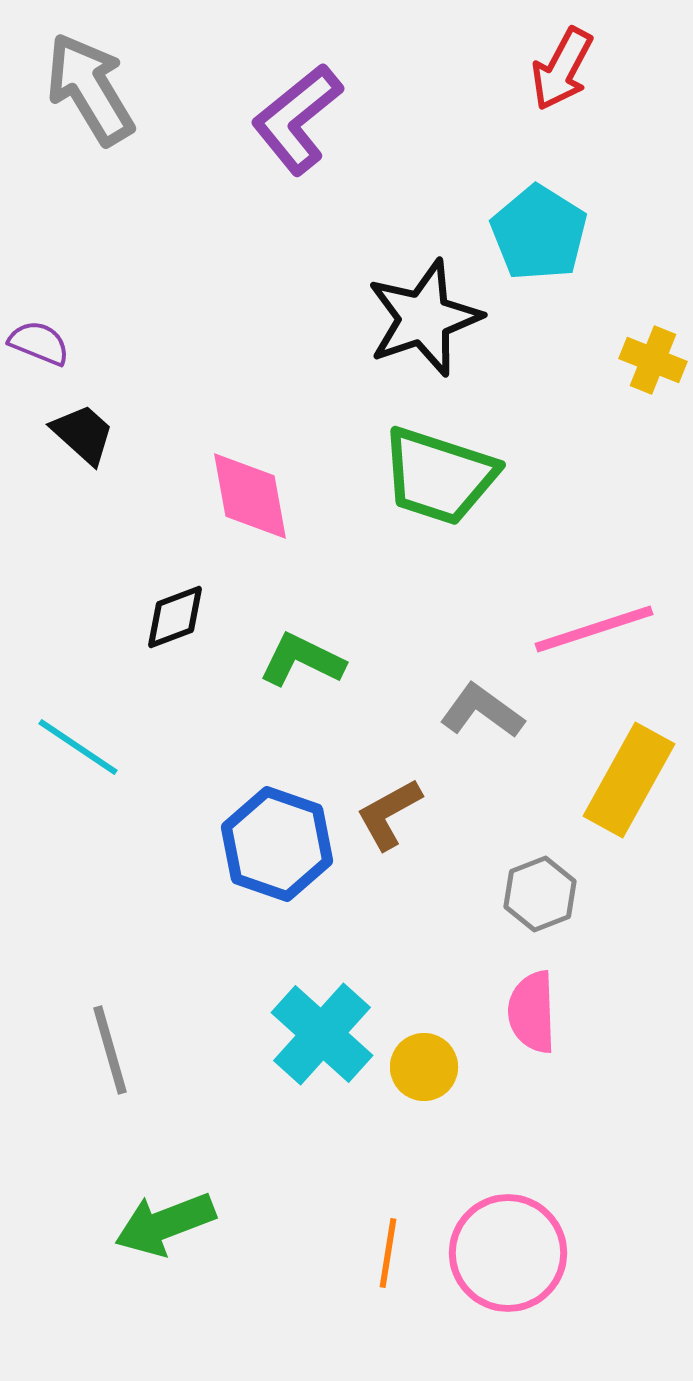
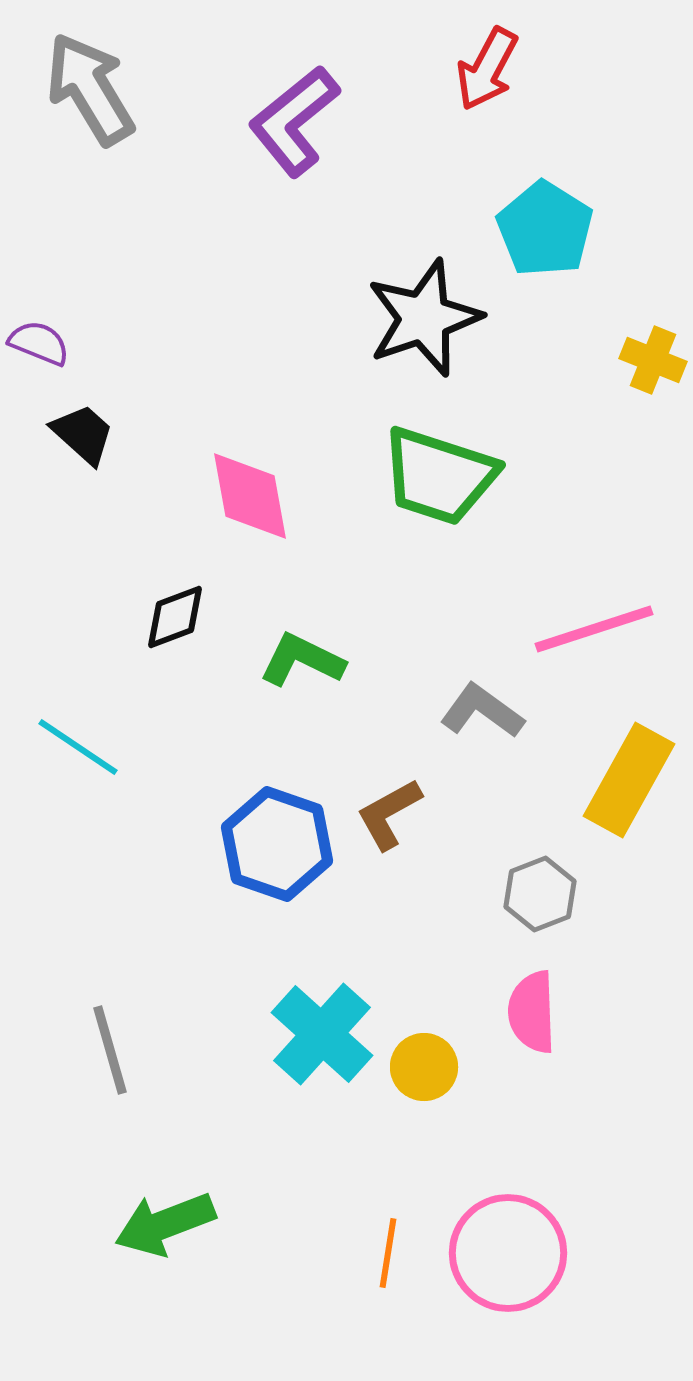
red arrow: moved 75 px left
purple L-shape: moved 3 px left, 2 px down
cyan pentagon: moved 6 px right, 4 px up
